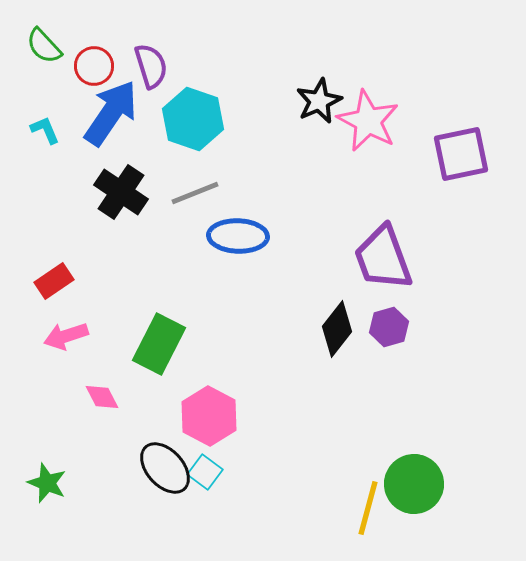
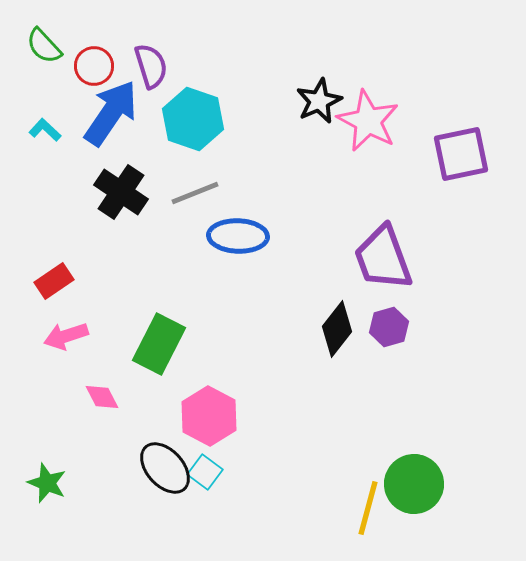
cyan L-shape: rotated 24 degrees counterclockwise
